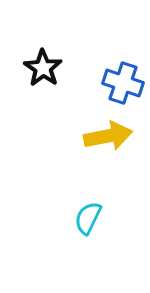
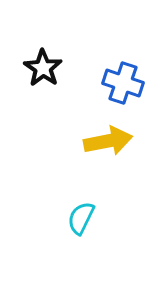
yellow arrow: moved 5 px down
cyan semicircle: moved 7 px left
